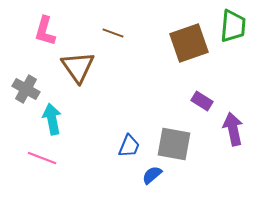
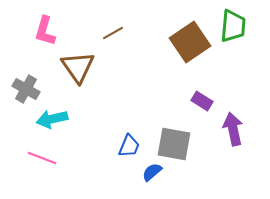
brown line: rotated 50 degrees counterclockwise
brown square: moved 1 px right, 1 px up; rotated 15 degrees counterclockwise
cyan arrow: rotated 92 degrees counterclockwise
blue semicircle: moved 3 px up
